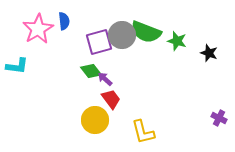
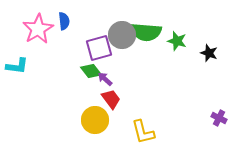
green semicircle: rotated 16 degrees counterclockwise
purple square: moved 6 px down
